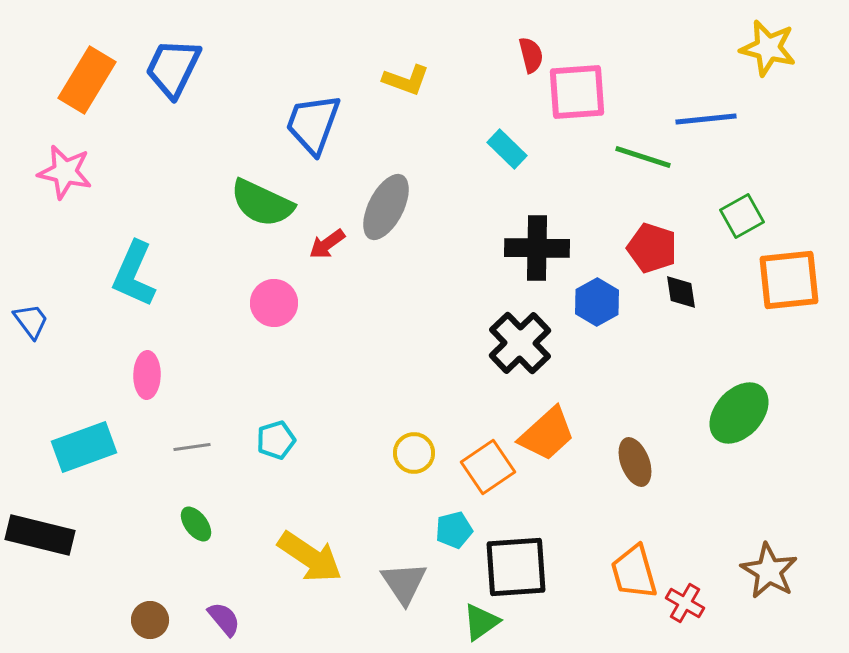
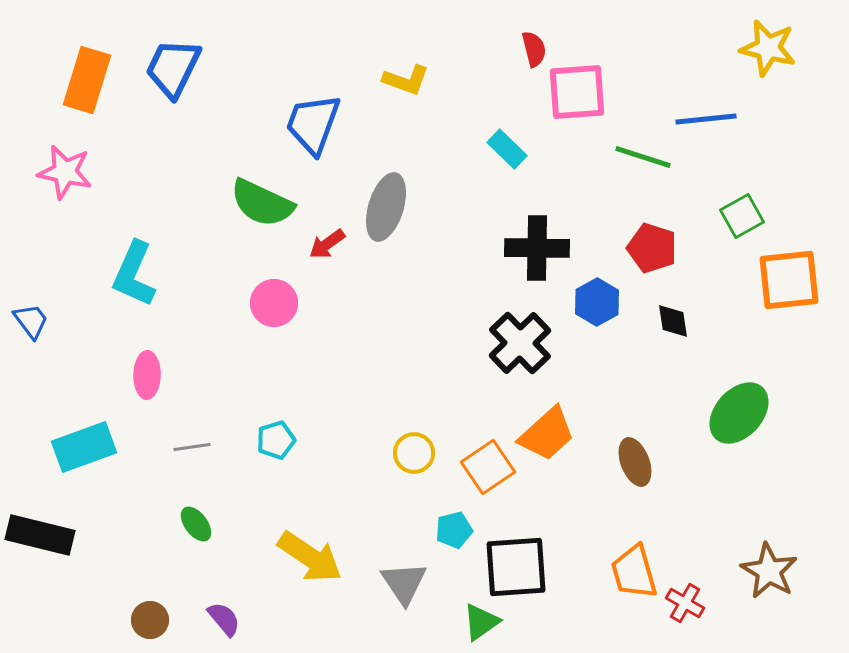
red semicircle at (531, 55): moved 3 px right, 6 px up
orange rectangle at (87, 80): rotated 14 degrees counterclockwise
gray ellipse at (386, 207): rotated 10 degrees counterclockwise
black diamond at (681, 292): moved 8 px left, 29 px down
